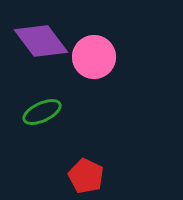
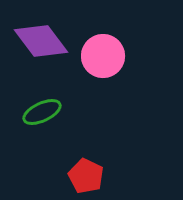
pink circle: moved 9 px right, 1 px up
